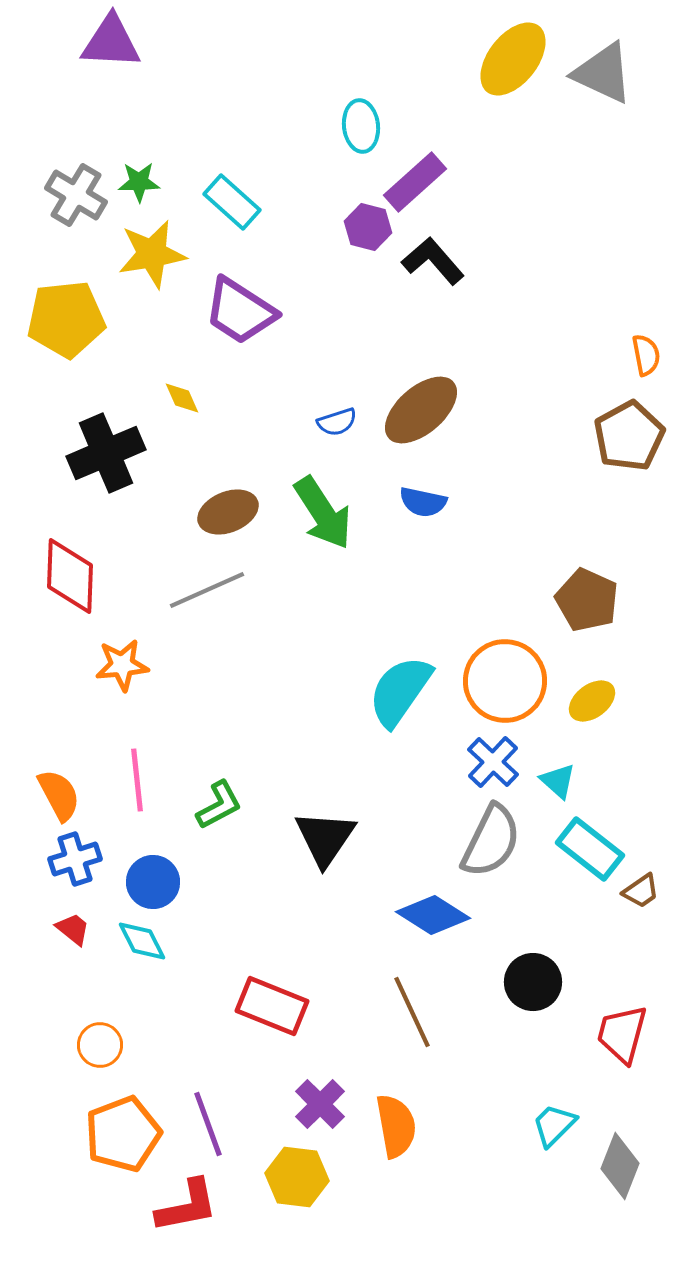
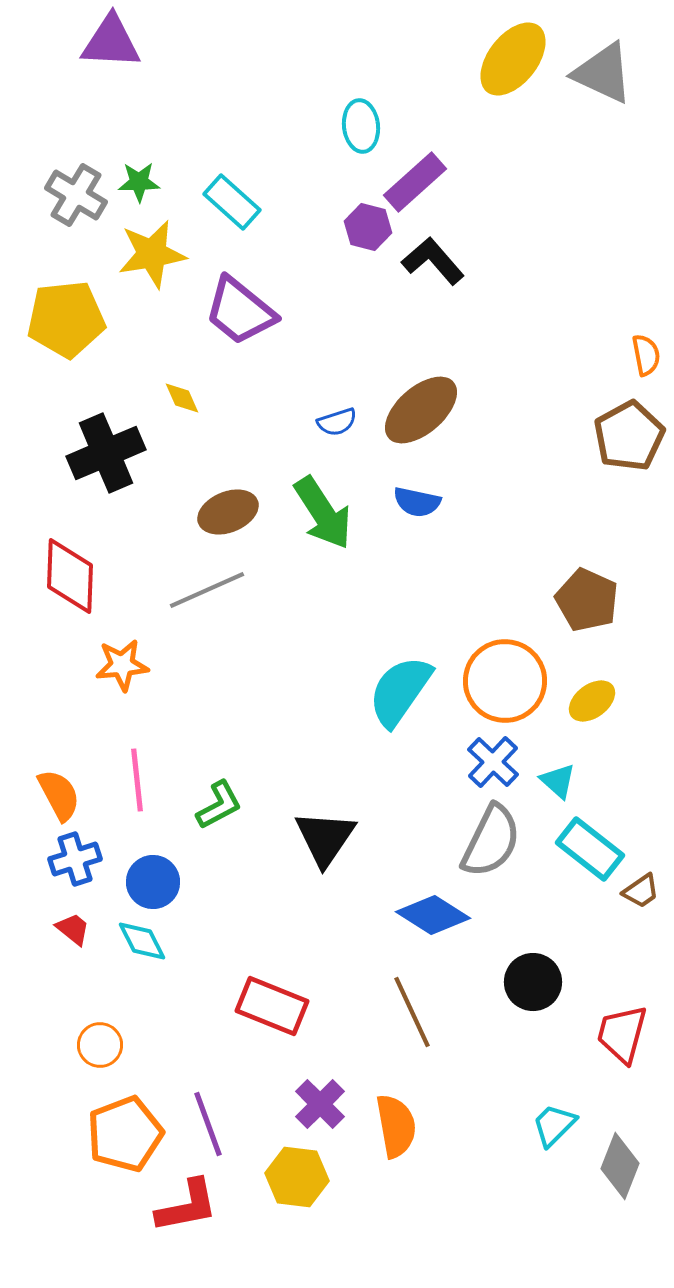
purple trapezoid at (240, 311): rotated 6 degrees clockwise
blue semicircle at (423, 502): moved 6 px left
orange pentagon at (123, 1134): moved 2 px right
